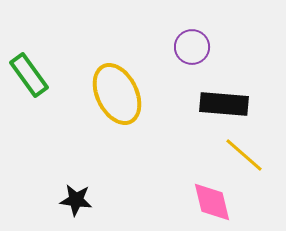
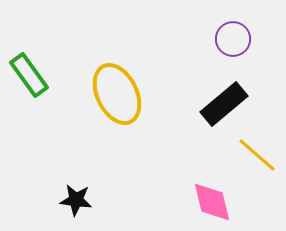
purple circle: moved 41 px right, 8 px up
black rectangle: rotated 45 degrees counterclockwise
yellow line: moved 13 px right
